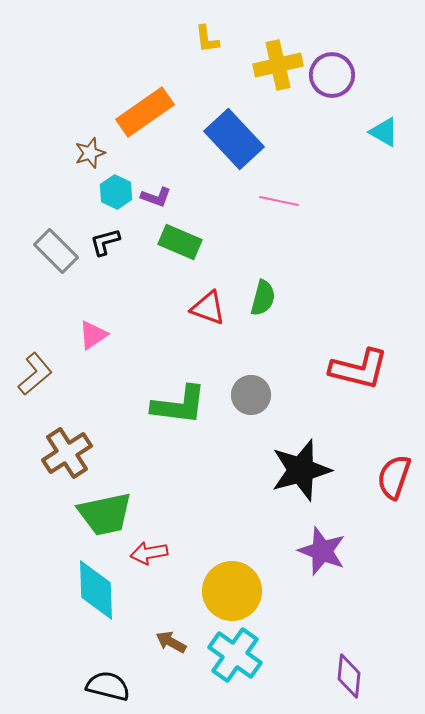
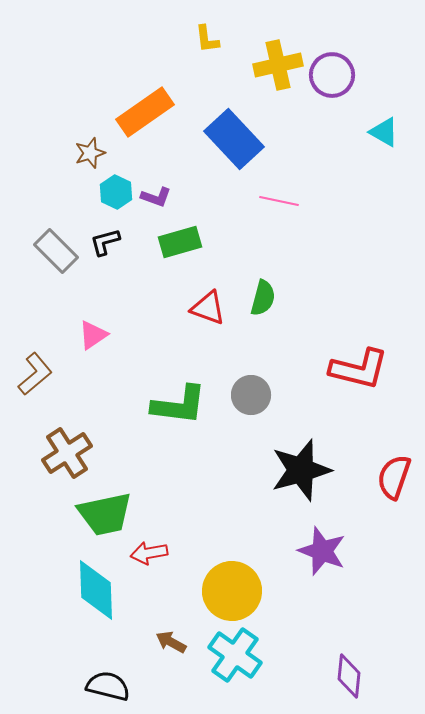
green rectangle: rotated 39 degrees counterclockwise
